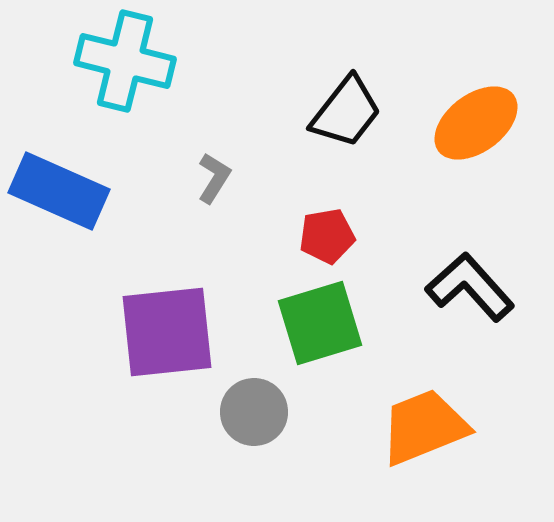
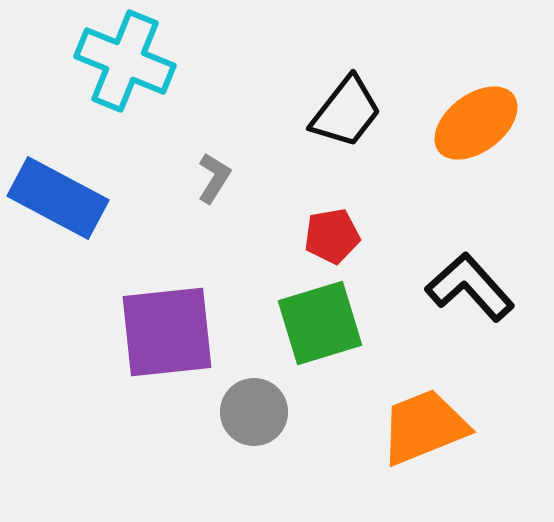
cyan cross: rotated 8 degrees clockwise
blue rectangle: moved 1 px left, 7 px down; rotated 4 degrees clockwise
red pentagon: moved 5 px right
